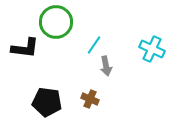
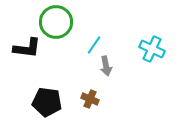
black L-shape: moved 2 px right
